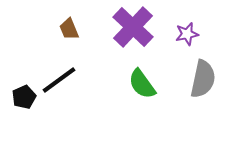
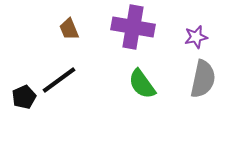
purple cross: rotated 33 degrees counterclockwise
purple star: moved 9 px right, 3 px down
